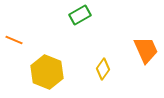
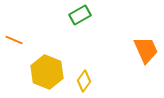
yellow diamond: moved 19 px left, 12 px down
